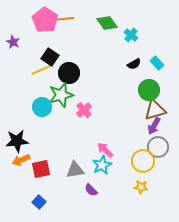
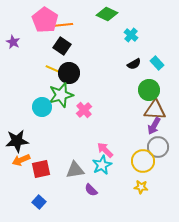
orange line: moved 1 px left, 6 px down
green diamond: moved 9 px up; rotated 30 degrees counterclockwise
black square: moved 12 px right, 11 px up
yellow line: moved 14 px right; rotated 48 degrees clockwise
brown triangle: rotated 20 degrees clockwise
